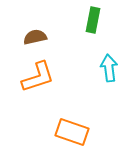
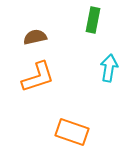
cyan arrow: rotated 16 degrees clockwise
